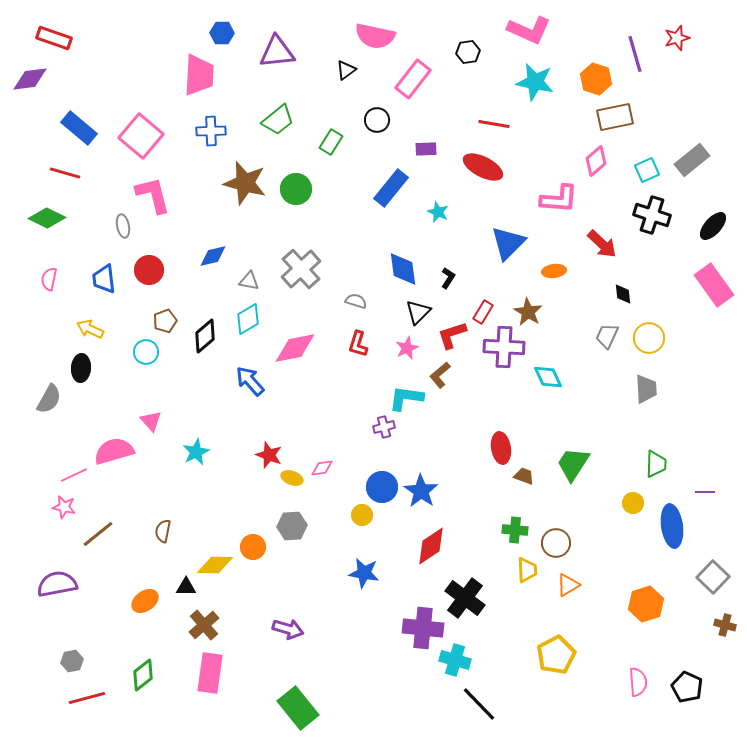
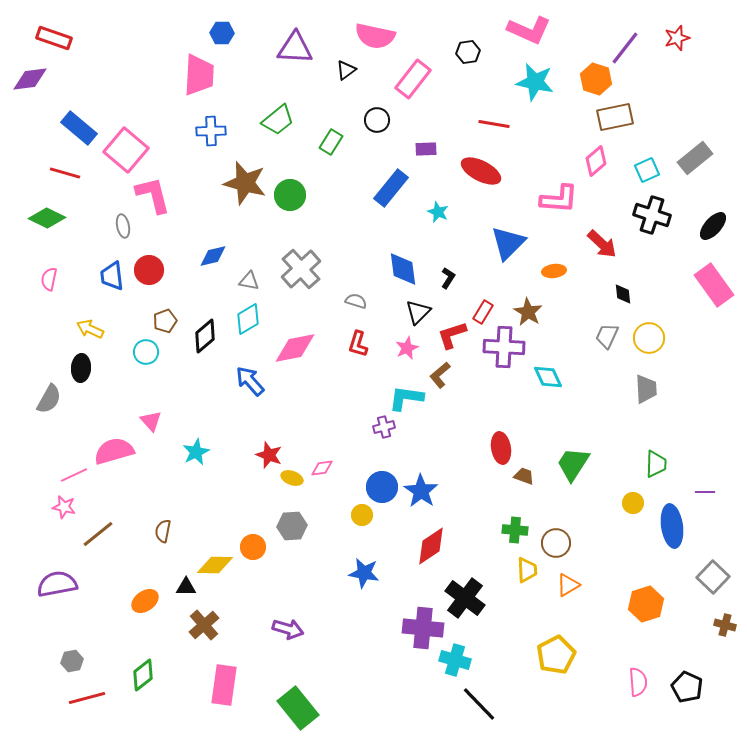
purple triangle at (277, 52): moved 18 px right, 4 px up; rotated 9 degrees clockwise
purple line at (635, 54): moved 10 px left, 6 px up; rotated 54 degrees clockwise
pink square at (141, 136): moved 15 px left, 14 px down
gray rectangle at (692, 160): moved 3 px right, 2 px up
red ellipse at (483, 167): moved 2 px left, 4 px down
green circle at (296, 189): moved 6 px left, 6 px down
blue trapezoid at (104, 279): moved 8 px right, 3 px up
pink rectangle at (210, 673): moved 14 px right, 12 px down
